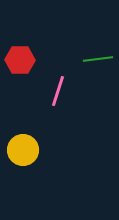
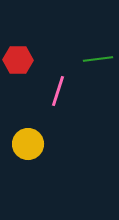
red hexagon: moved 2 px left
yellow circle: moved 5 px right, 6 px up
